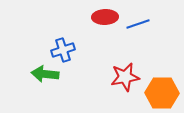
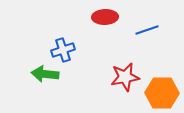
blue line: moved 9 px right, 6 px down
